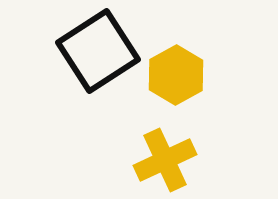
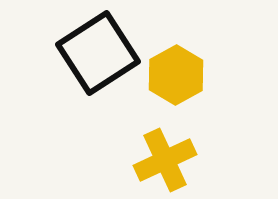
black square: moved 2 px down
